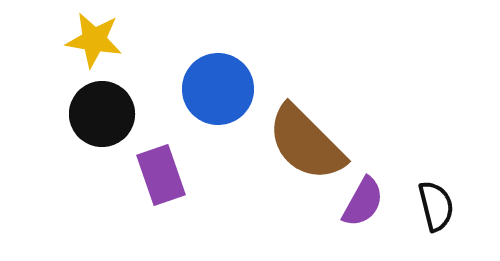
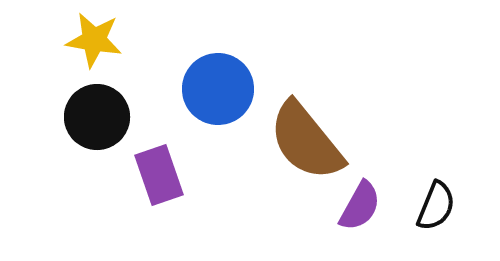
black circle: moved 5 px left, 3 px down
brown semicircle: moved 2 px up; rotated 6 degrees clockwise
purple rectangle: moved 2 px left
purple semicircle: moved 3 px left, 4 px down
black semicircle: rotated 36 degrees clockwise
